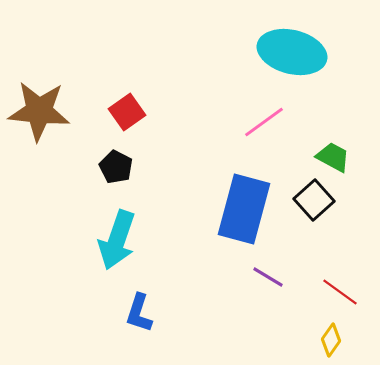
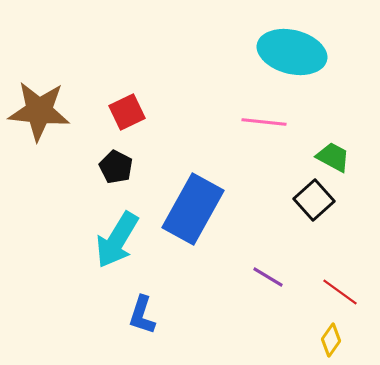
red square: rotated 9 degrees clockwise
pink line: rotated 42 degrees clockwise
blue rectangle: moved 51 px left; rotated 14 degrees clockwise
cyan arrow: rotated 12 degrees clockwise
blue L-shape: moved 3 px right, 2 px down
